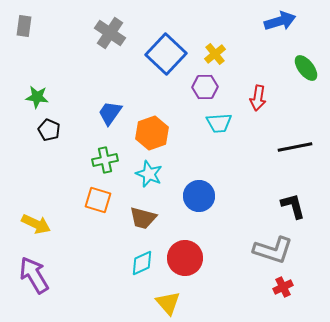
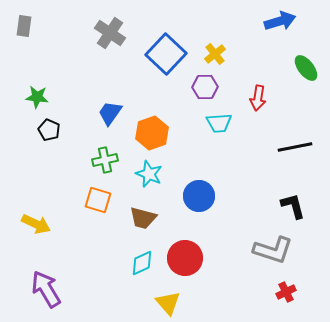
purple arrow: moved 12 px right, 14 px down
red cross: moved 3 px right, 5 px down
